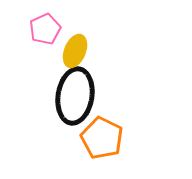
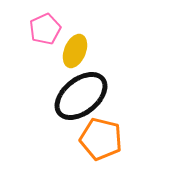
black ellipse: moved 6 px right; rotated 42 degrees clockwise
orange pentagon: moved 1 px left, 1 px down; rotated 12 degrees counterclockwise
